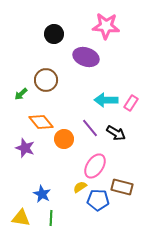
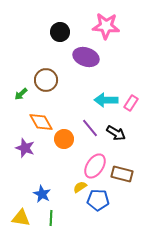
black circle: moved 6 px right, 2 px up
orange diamond: rotated 10 degrees clockwise
brown rectangle: moved 13 px up
